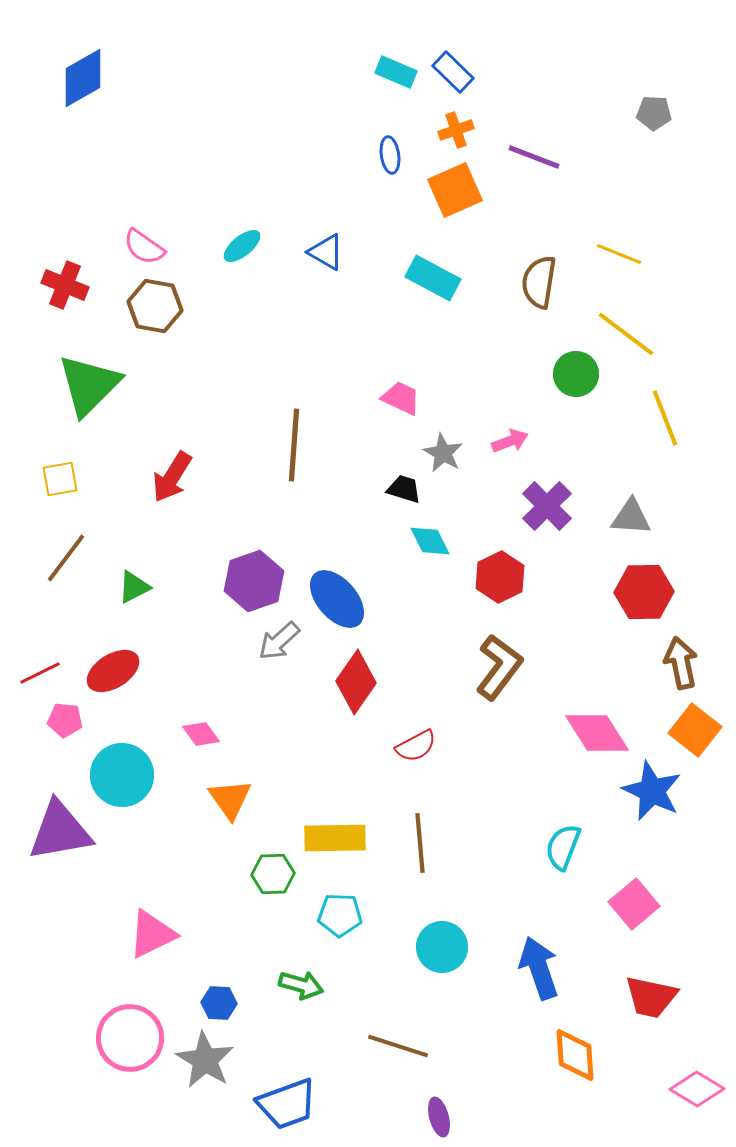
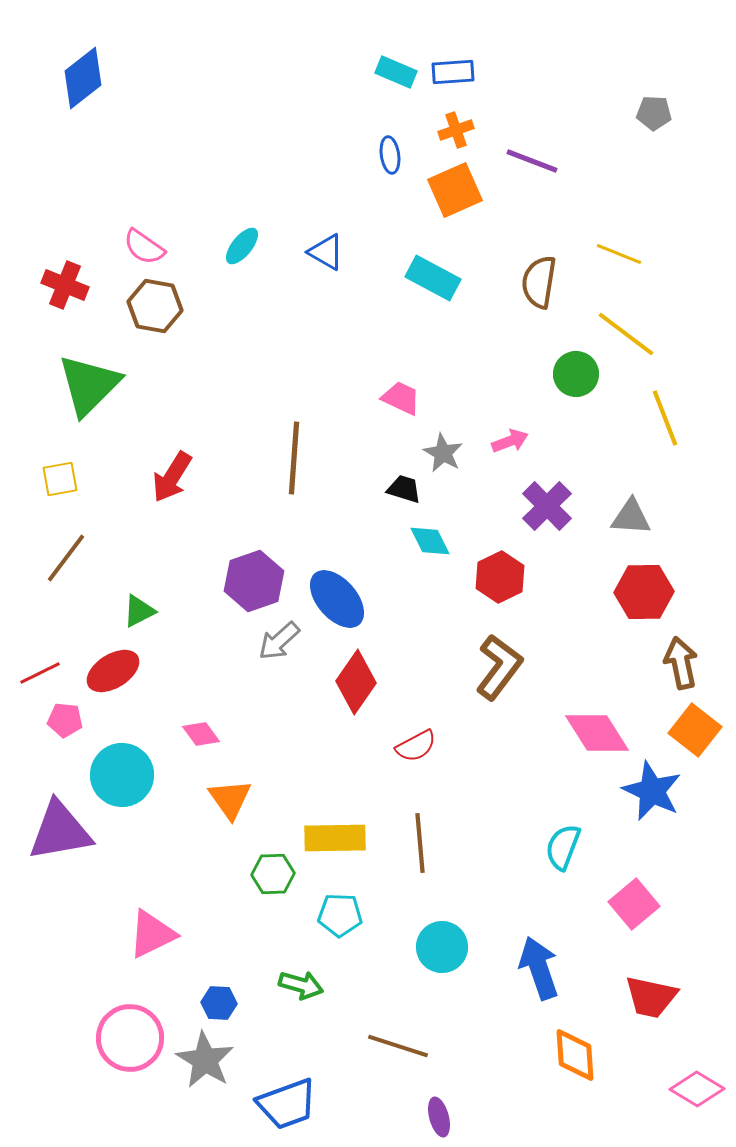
blue rectangle at (453, 72): rotated 48 degrees counterclockwise
blue diamond at (83, 78): rotated 8 degrees counterclockwise
purple line at (534, 157): moved 2 px left, 4 px down
cyan ellipse at (242, 246): rotated 12 degrees counterclockwise
brown line at (294, 445): moved 13 px down
green triangle at (134, 587): moved 5 px right, 24 px down
